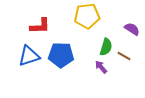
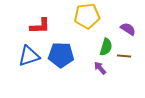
purple semicircle: moved 4 px left
brown line: rotated 24 degrees counterclockwise
purple arrow: moved 1 px left, 1 px down
